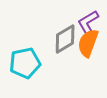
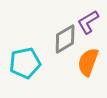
orange semicircle: moved 19 px down
